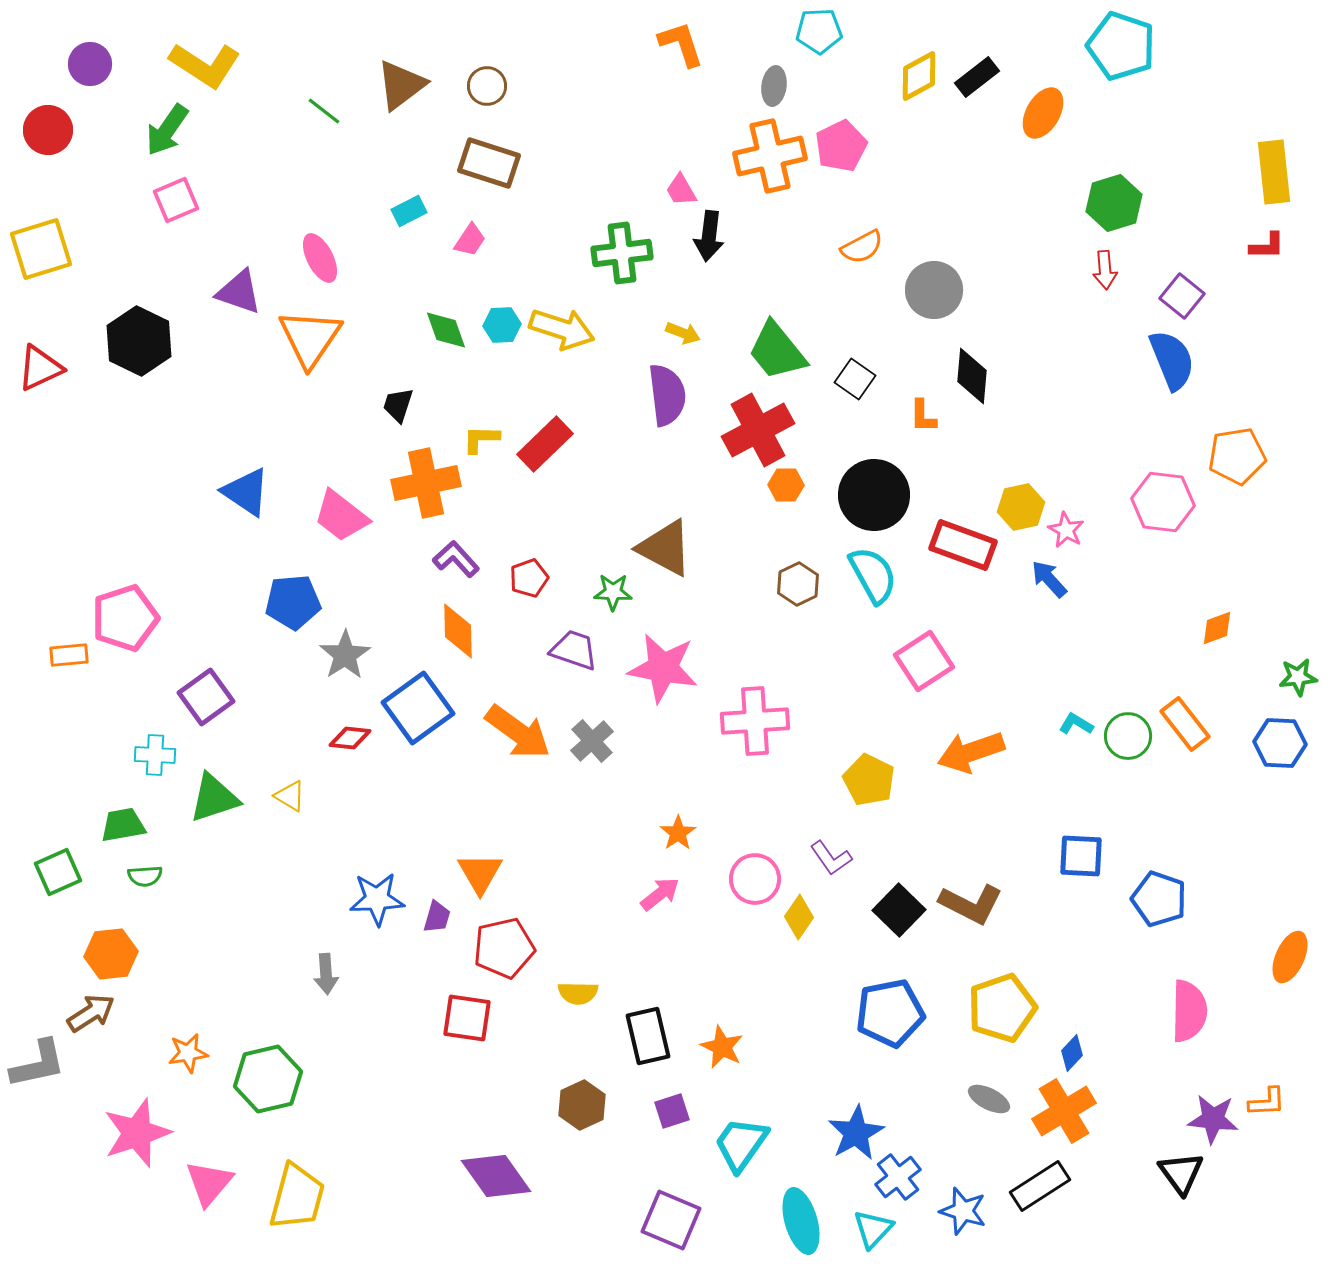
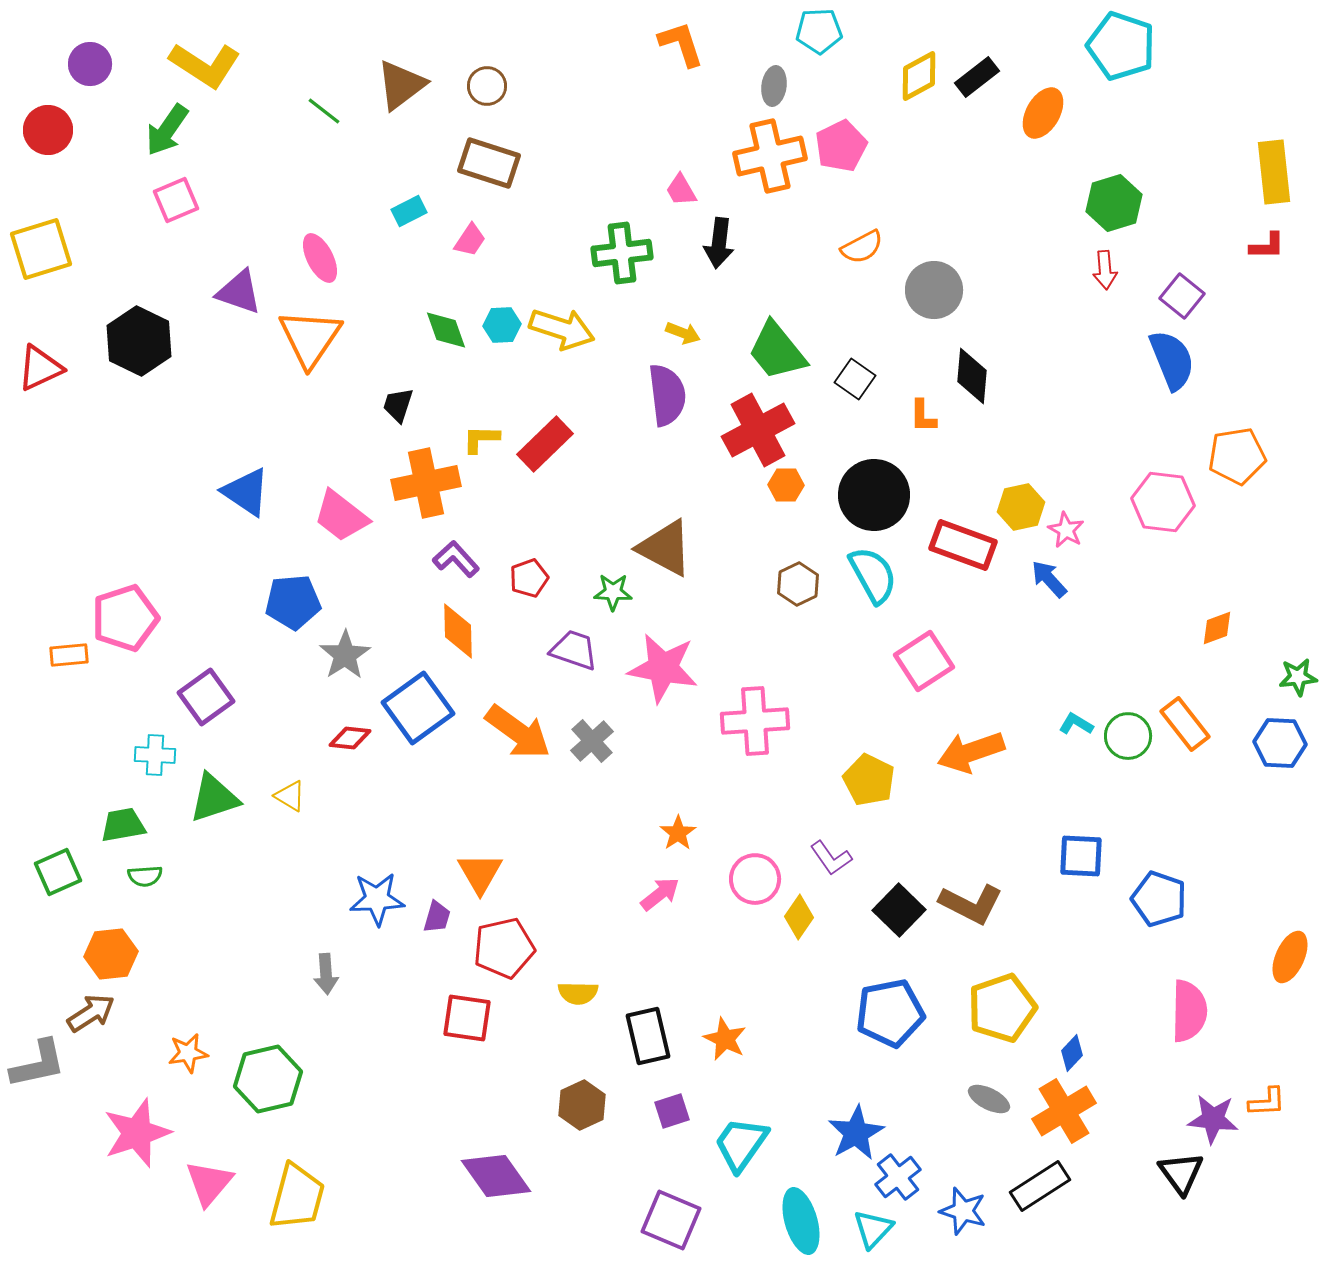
black arrow at (709, 236): moved 10 px right, 7 px down
orange star at (722, 1047): moved 3 px right, 8 px up
